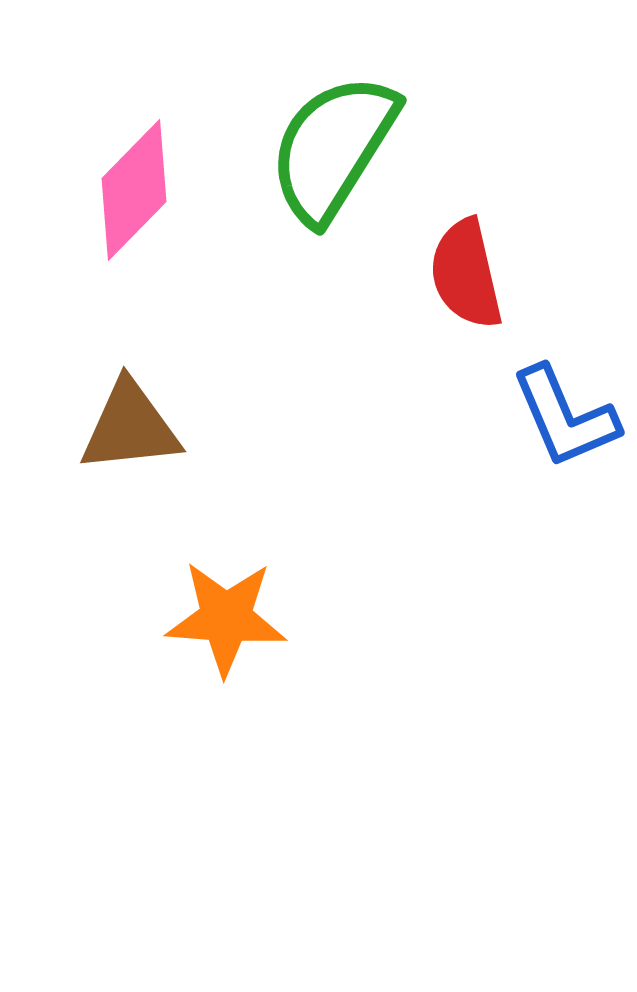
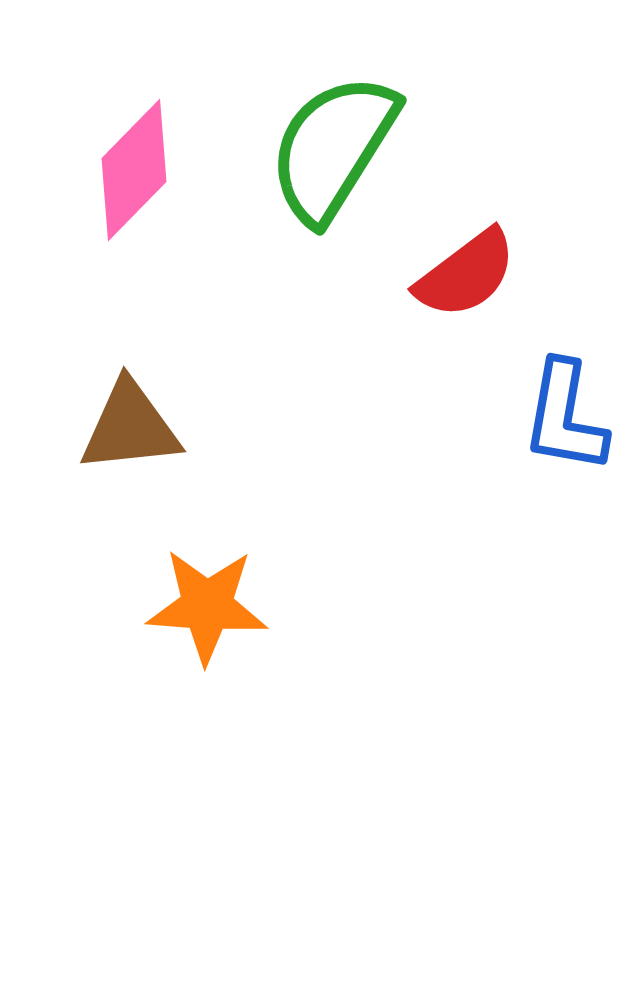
pink diamond: moved 20 px up
red semicircle: rotated 114 degrees counterclockwise
blue L-shape: rotated 33 degrees clockwise
orange star: moved 19 px left, 12 px up
